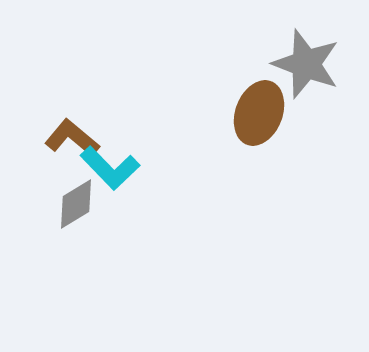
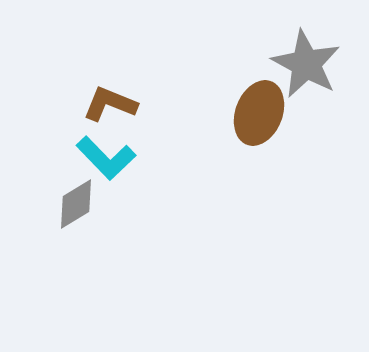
gray star: rotated 8 degrees clockwise
brown L-shape: moved 38 px right, 34 px up; rotated 18 degrees counterclockwise
cyan L-shape: moved 4 px left, 10 px up
